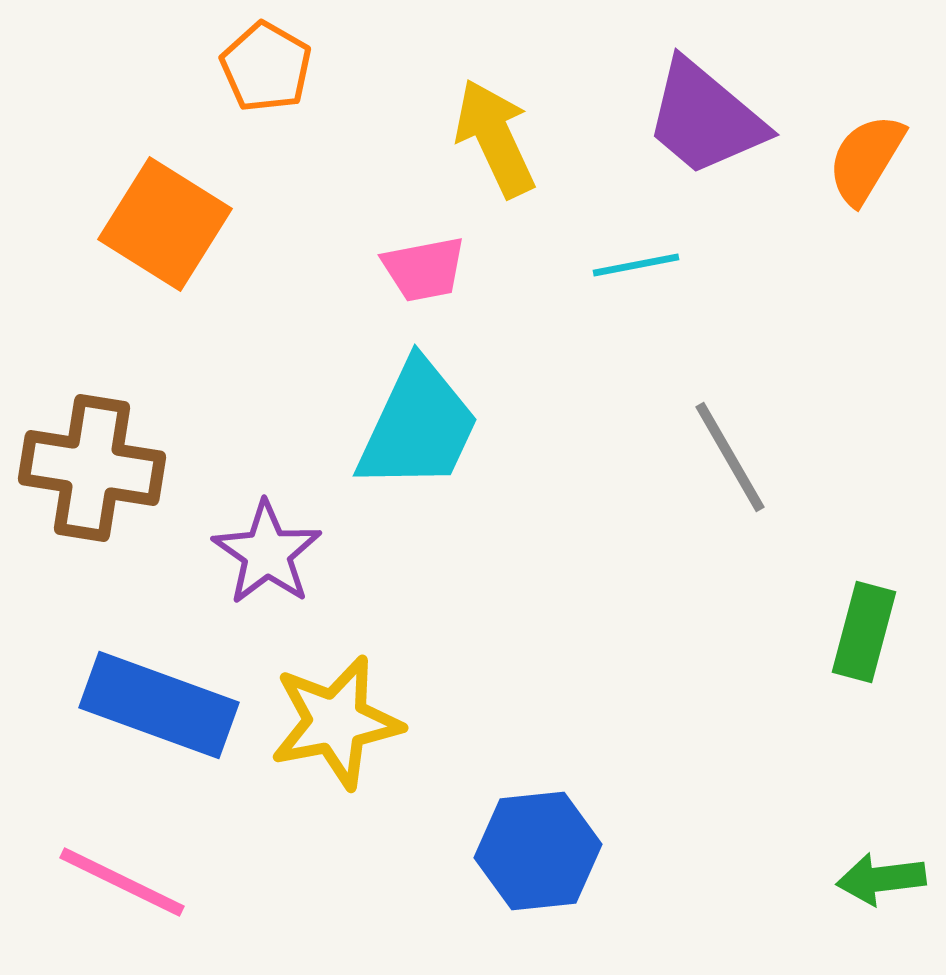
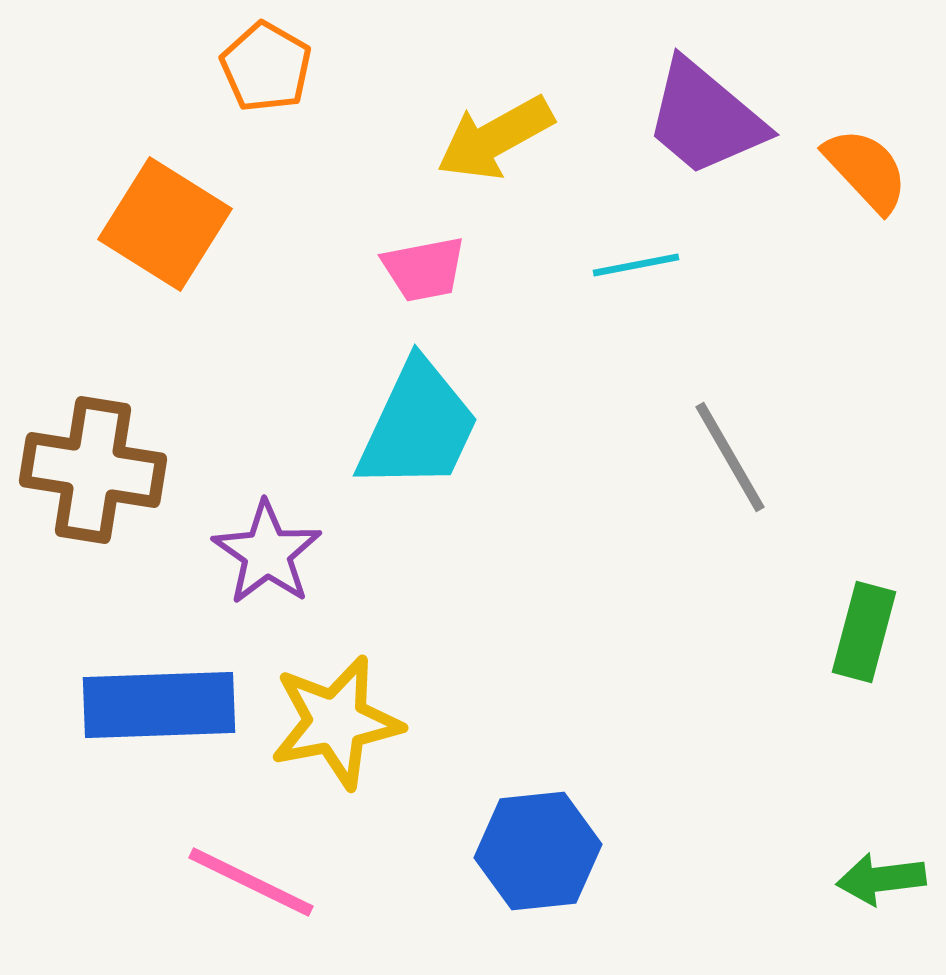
yellow arrow: rotated 94 degrees counterclockwise
orange semicircle: moved 11 px down; rotated 106 degrees clockwise
brown cross: moved 1 px right, 2 px down
blue rectangle: rotated 22 degrees counterclockwise
pink line: moved 129 px right
